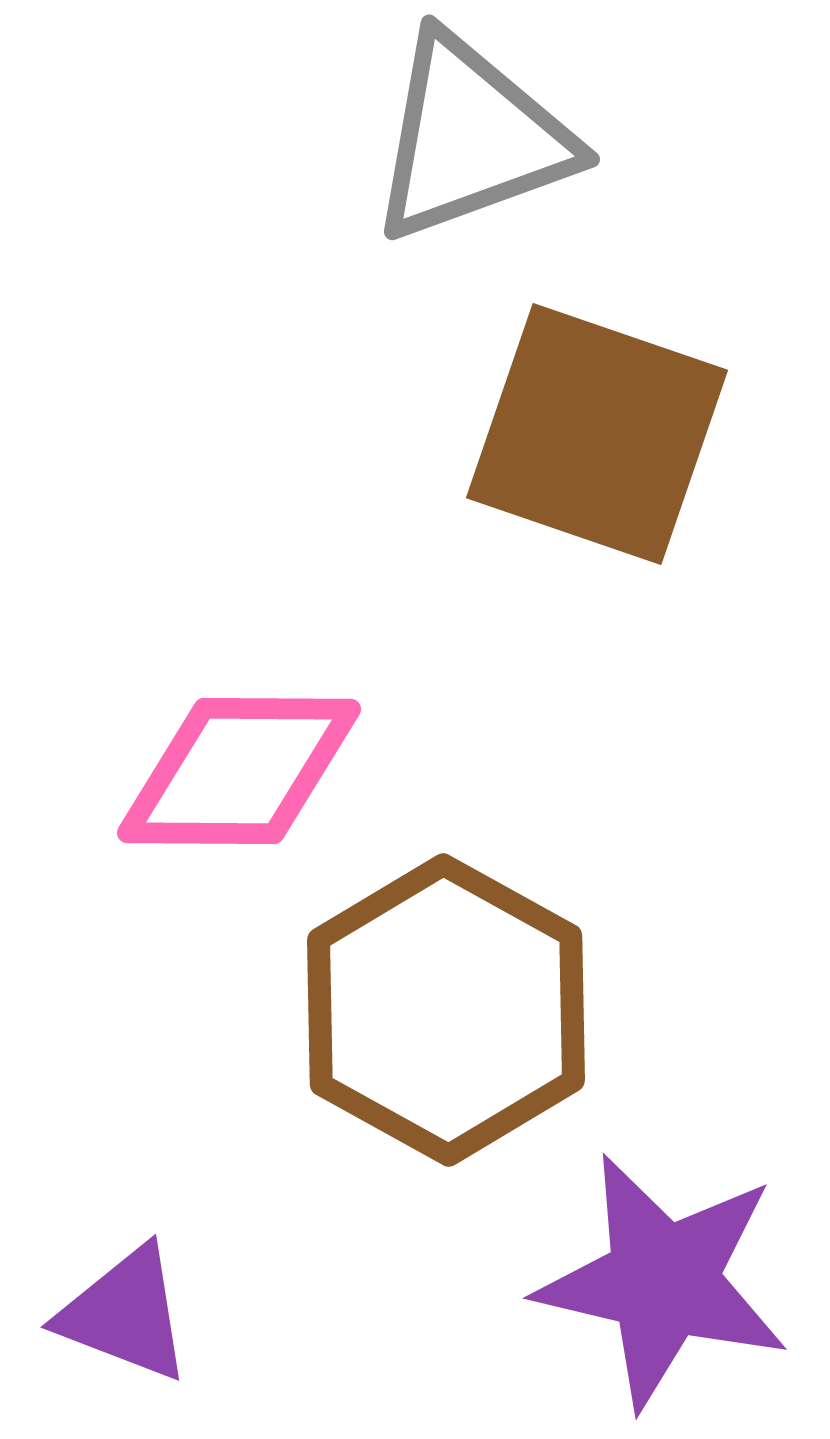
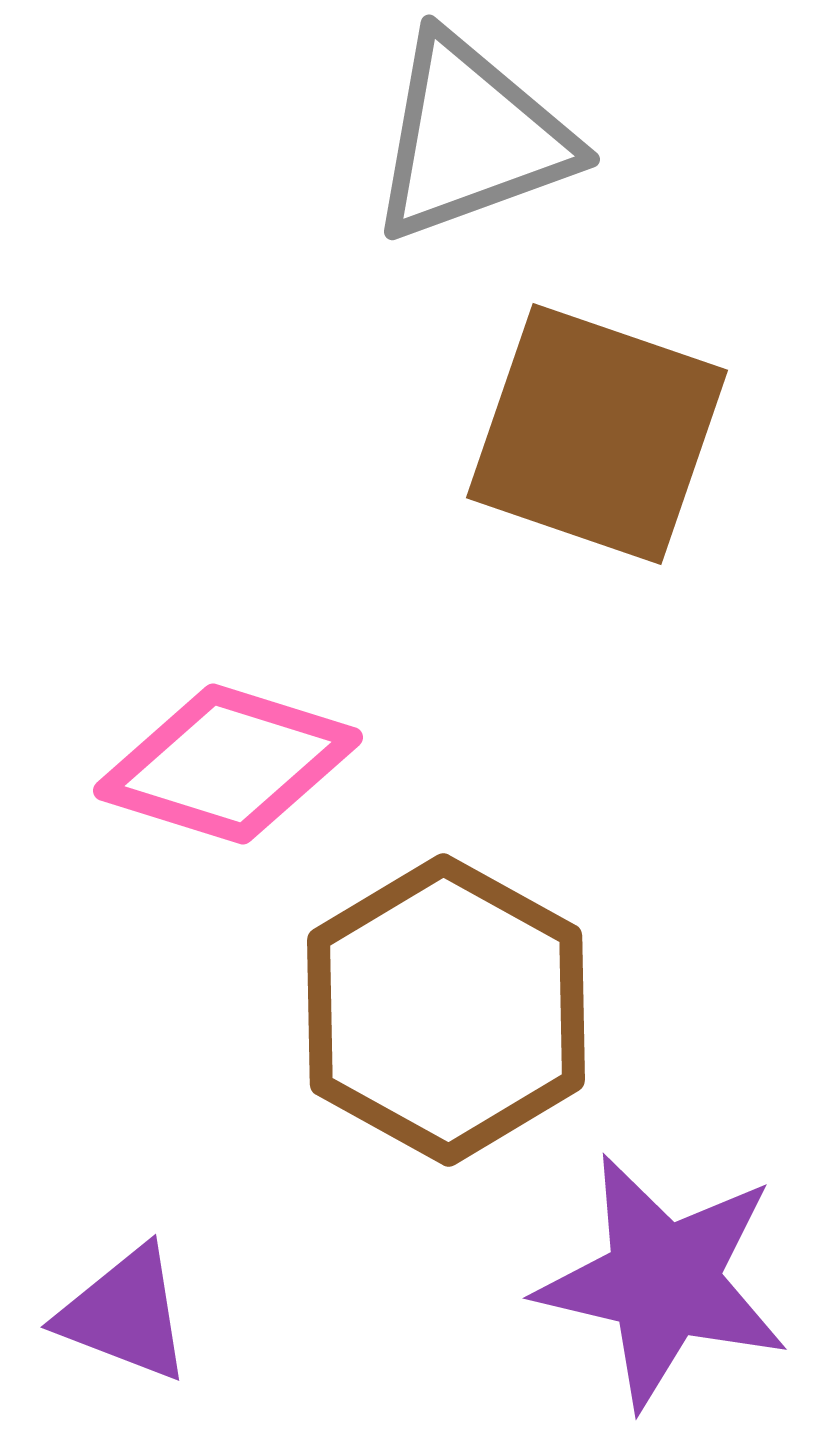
pink diamond: moved 11 px left, 7 px up; rotated 17 degrees clockwise
